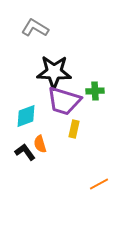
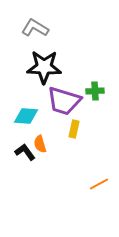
black star: moved 10 px left, 5 px up
cyan diamond: rotated 25 degrees clockwise
